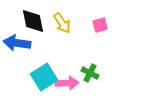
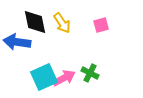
black diamond: moved 2 px right, 1 px down
pink square: moved 1 px right
blue arrow: moved 1 px up
cyan square: rotated 8 degrees clockwise
pink arrow: moved 3 px left, 5 px up; rotated 25 degrees counterclockwise
